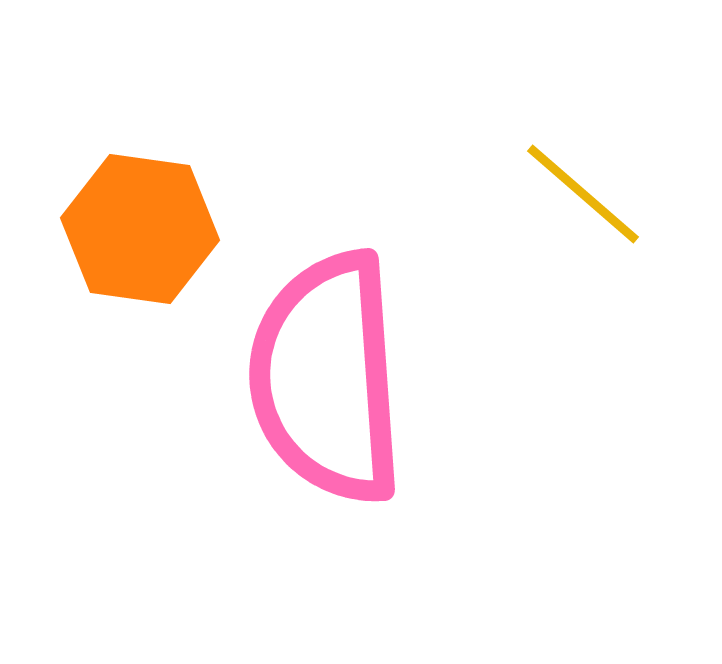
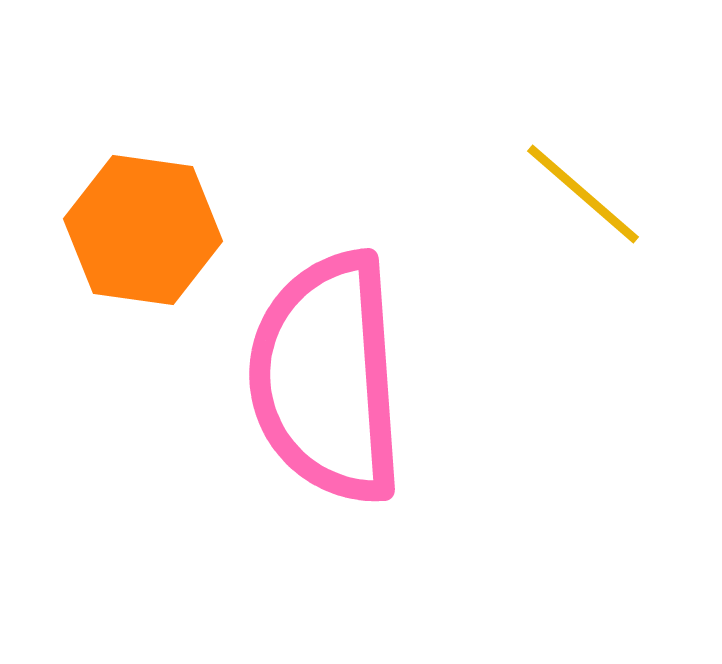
orange hexagon: moved 3 px right, 1 px down
